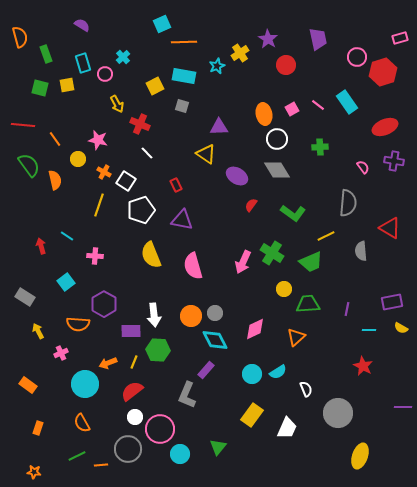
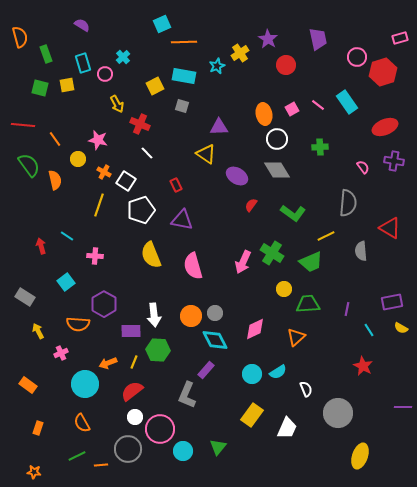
cyan line at (369, 330): rotated 56 degrees clockwise
cyan circle at (180, 454): moved 3 px right, 3 px up
